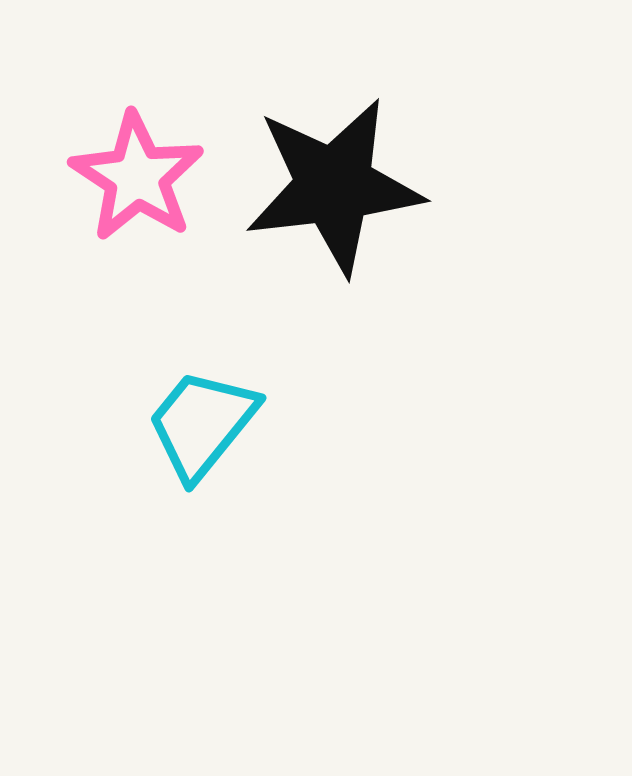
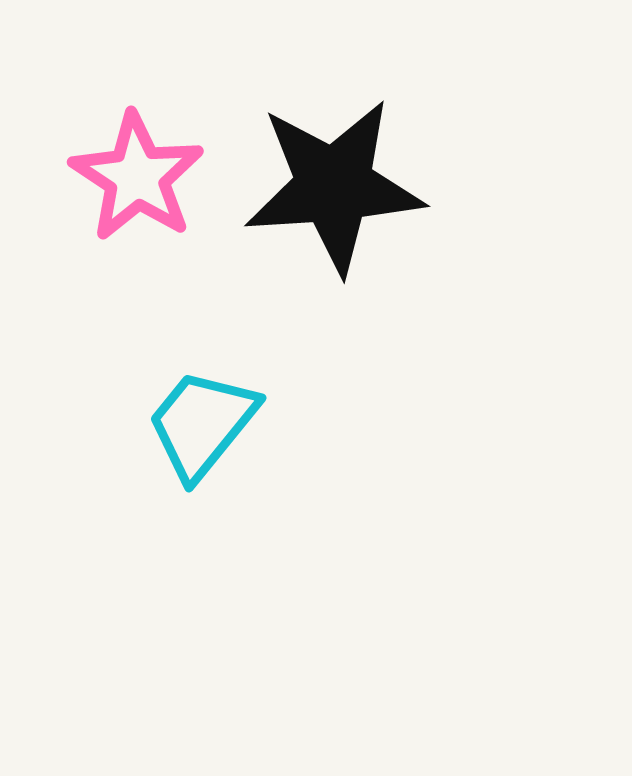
black star: rotated 3 degrees clockwise
